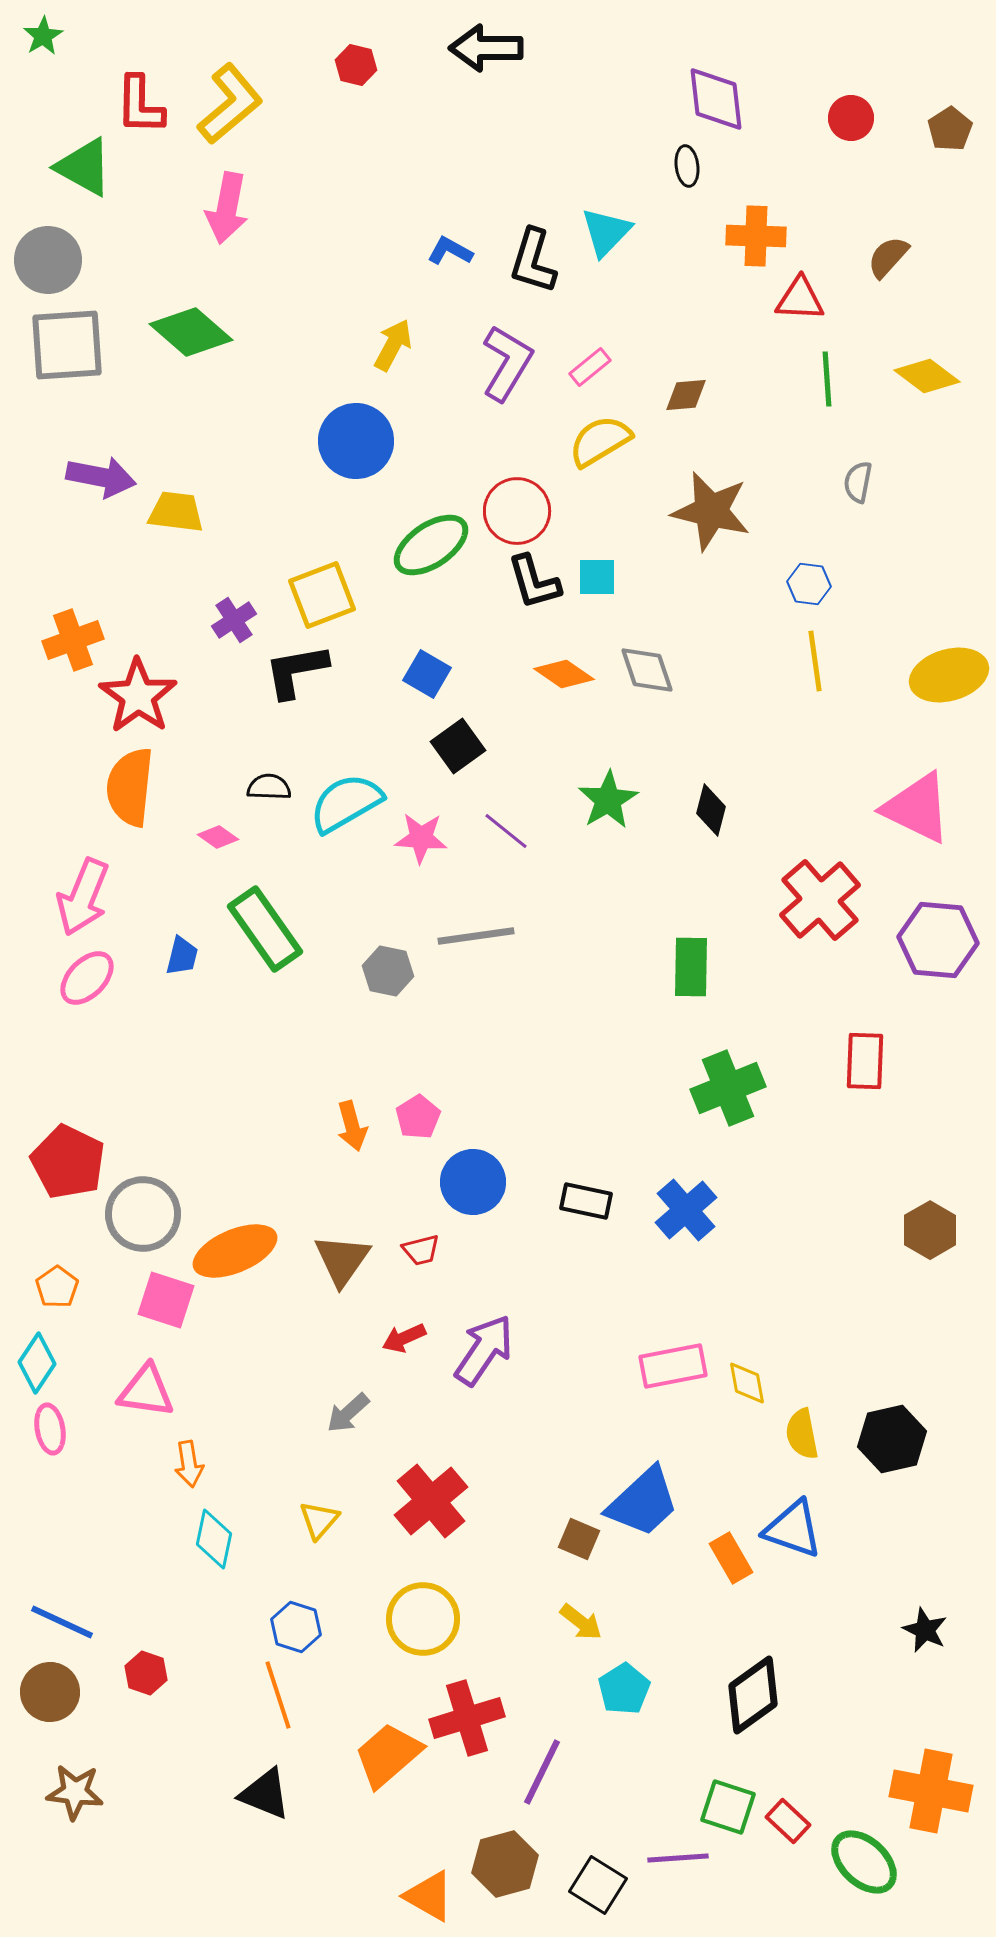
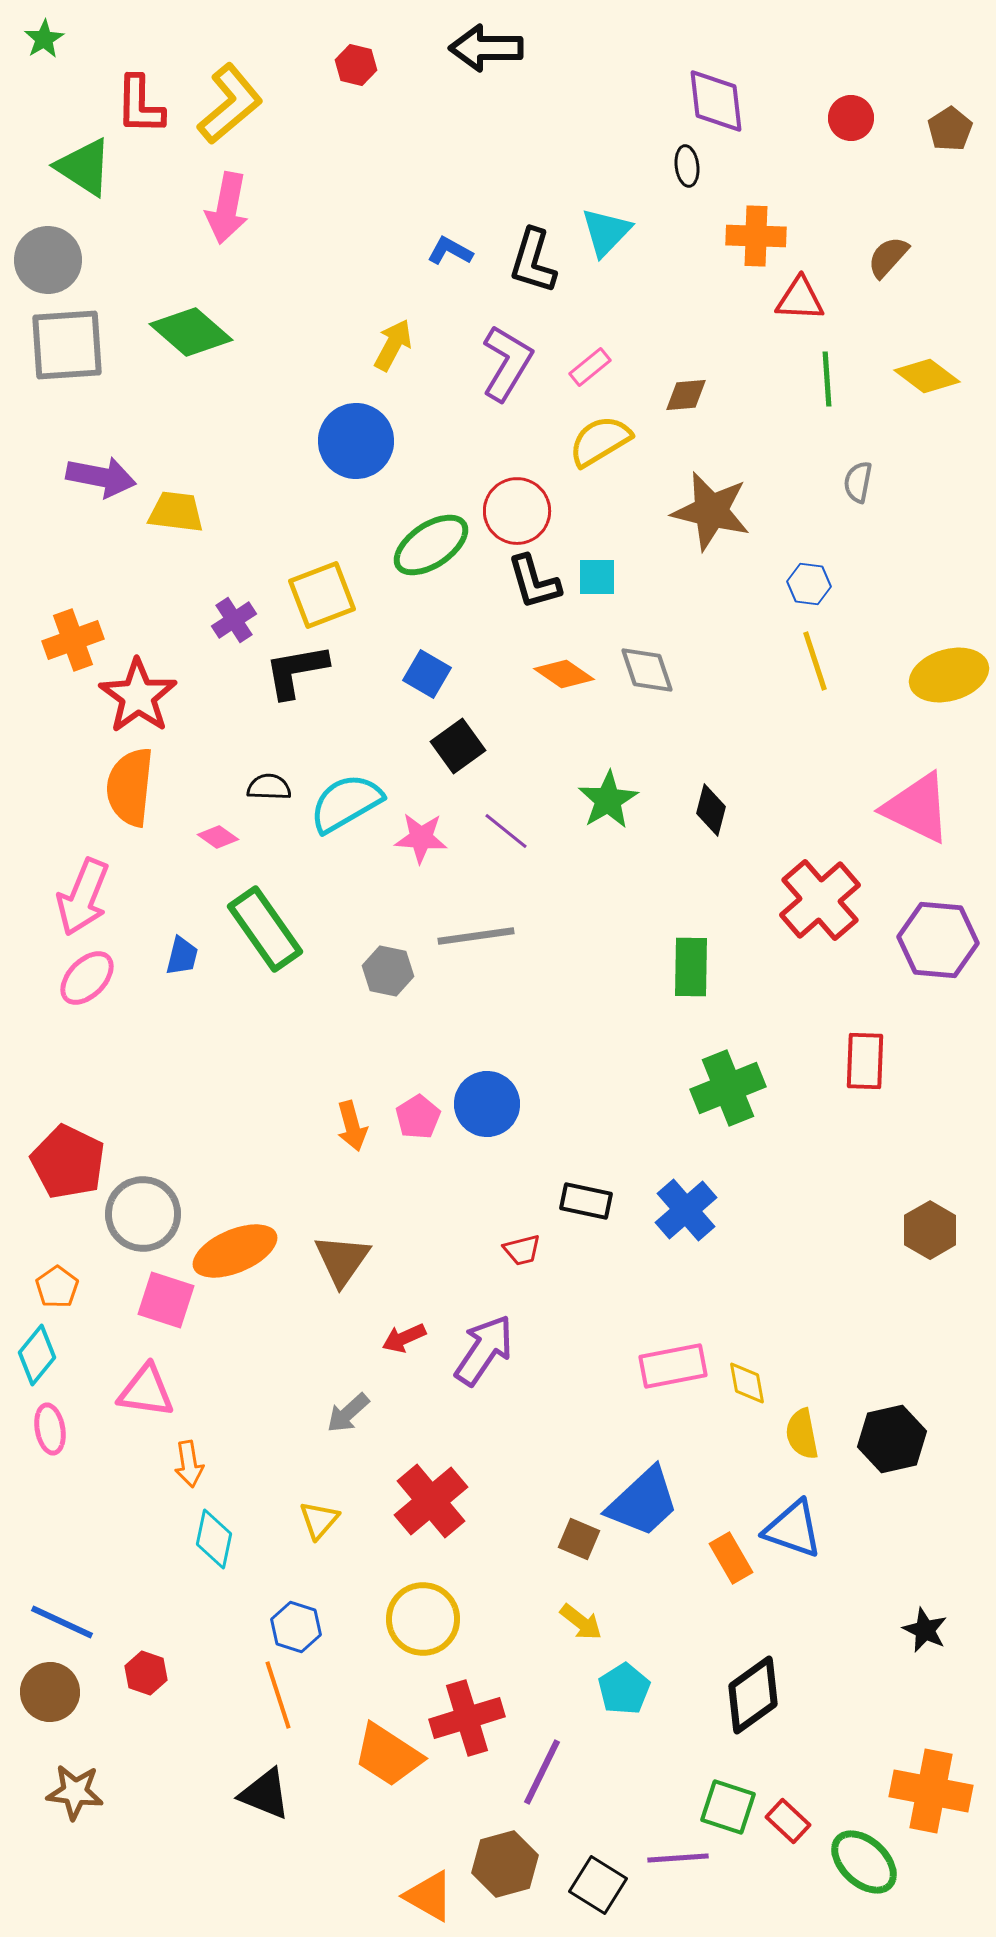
green star at (43, 36): moved 1 px right, 3 px down
purple diamond at (716, 99): moved 2 px down
green triangle at (84, 167): rotated 4 degrees clockwise
yellow line at (815, 661): rotated 10 degrees counterclockwise
blue circle at (473, 1182): moved 14 px right, 78 px up
red trapezoid at (421, 1250): moved 101 px right
cyan diamond at (37, 1363): moved 8 px up; rotated 6 degrees clockwise
orange trapezoid at (388, 1755): rotated 106 degrees counterclockwise
